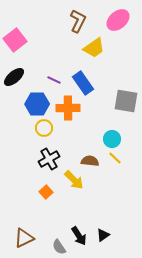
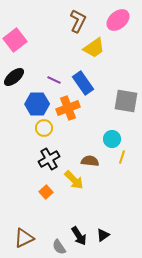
orange cross: rotated 20 degrees counterclockwise
yellow line: moved 7 px right, 1 px up; rotated 64 degrees clockwise
